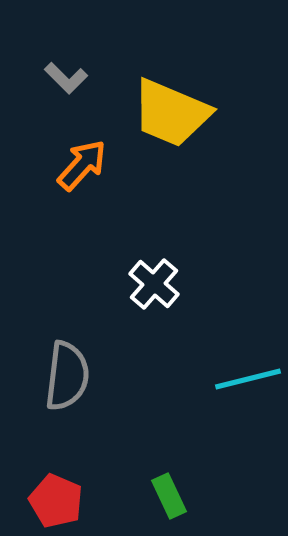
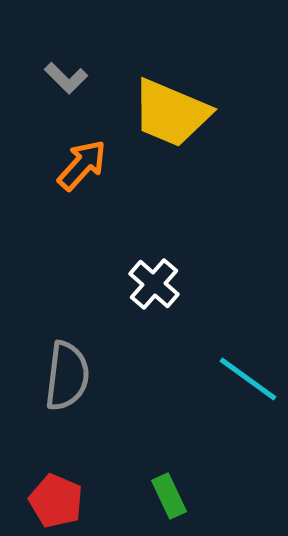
cyan line: rotated 50 degrees clockwise
